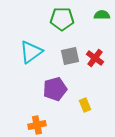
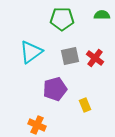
orange cross: rotated 36 degrees clockwise
